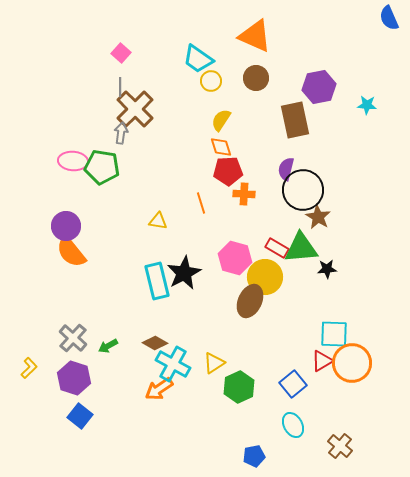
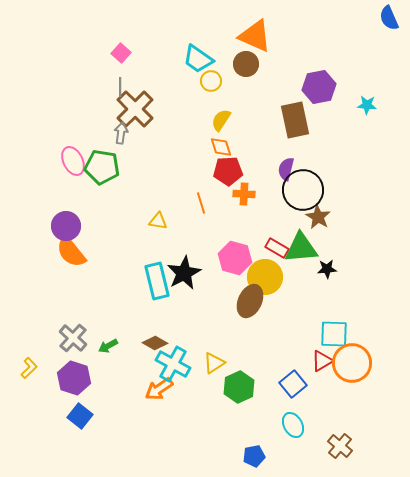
brown circle at (256, 78): moved 10 px left, 14 px up
pink ellipse at (73, 161): rotated 60 degrees clockwise
